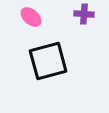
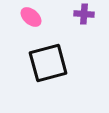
black square: moved 2 px down
